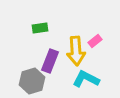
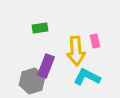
pink rectangle: rotated 64 degrees counterclockwise
purple rectangle: moved 4 px left, 5 px down
cyan L-shape: moved 1 px right, 2 px up
